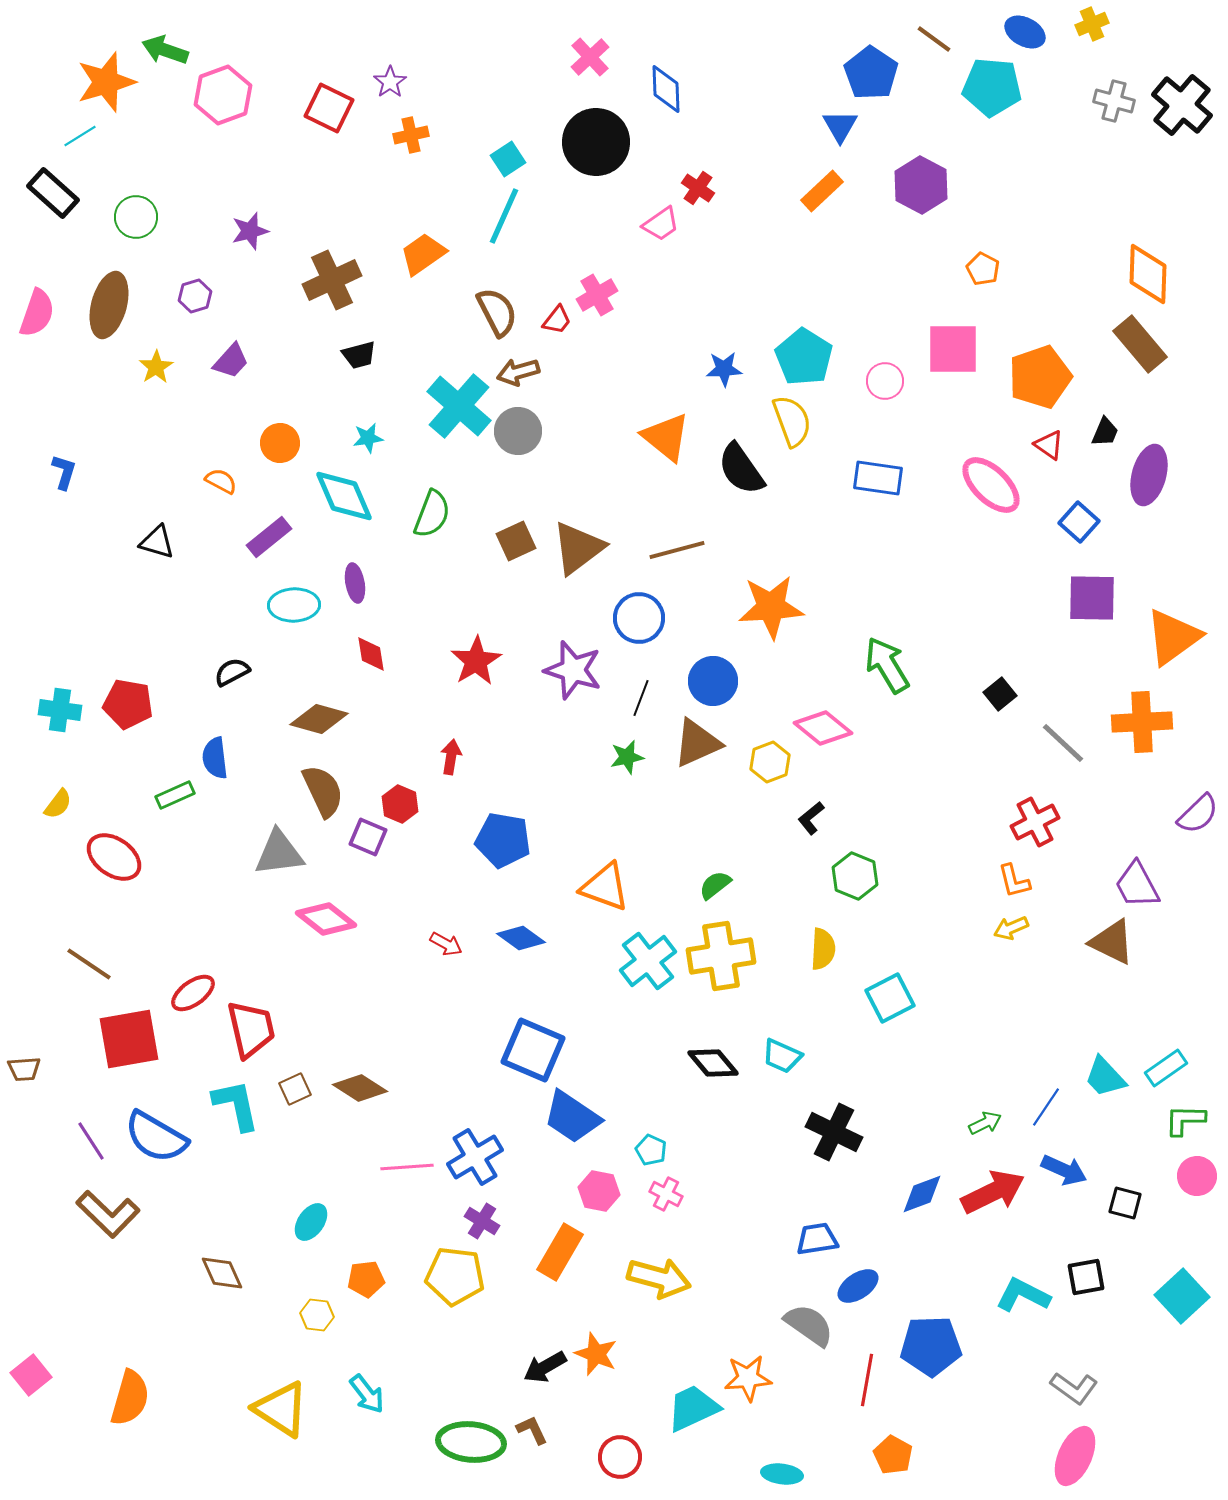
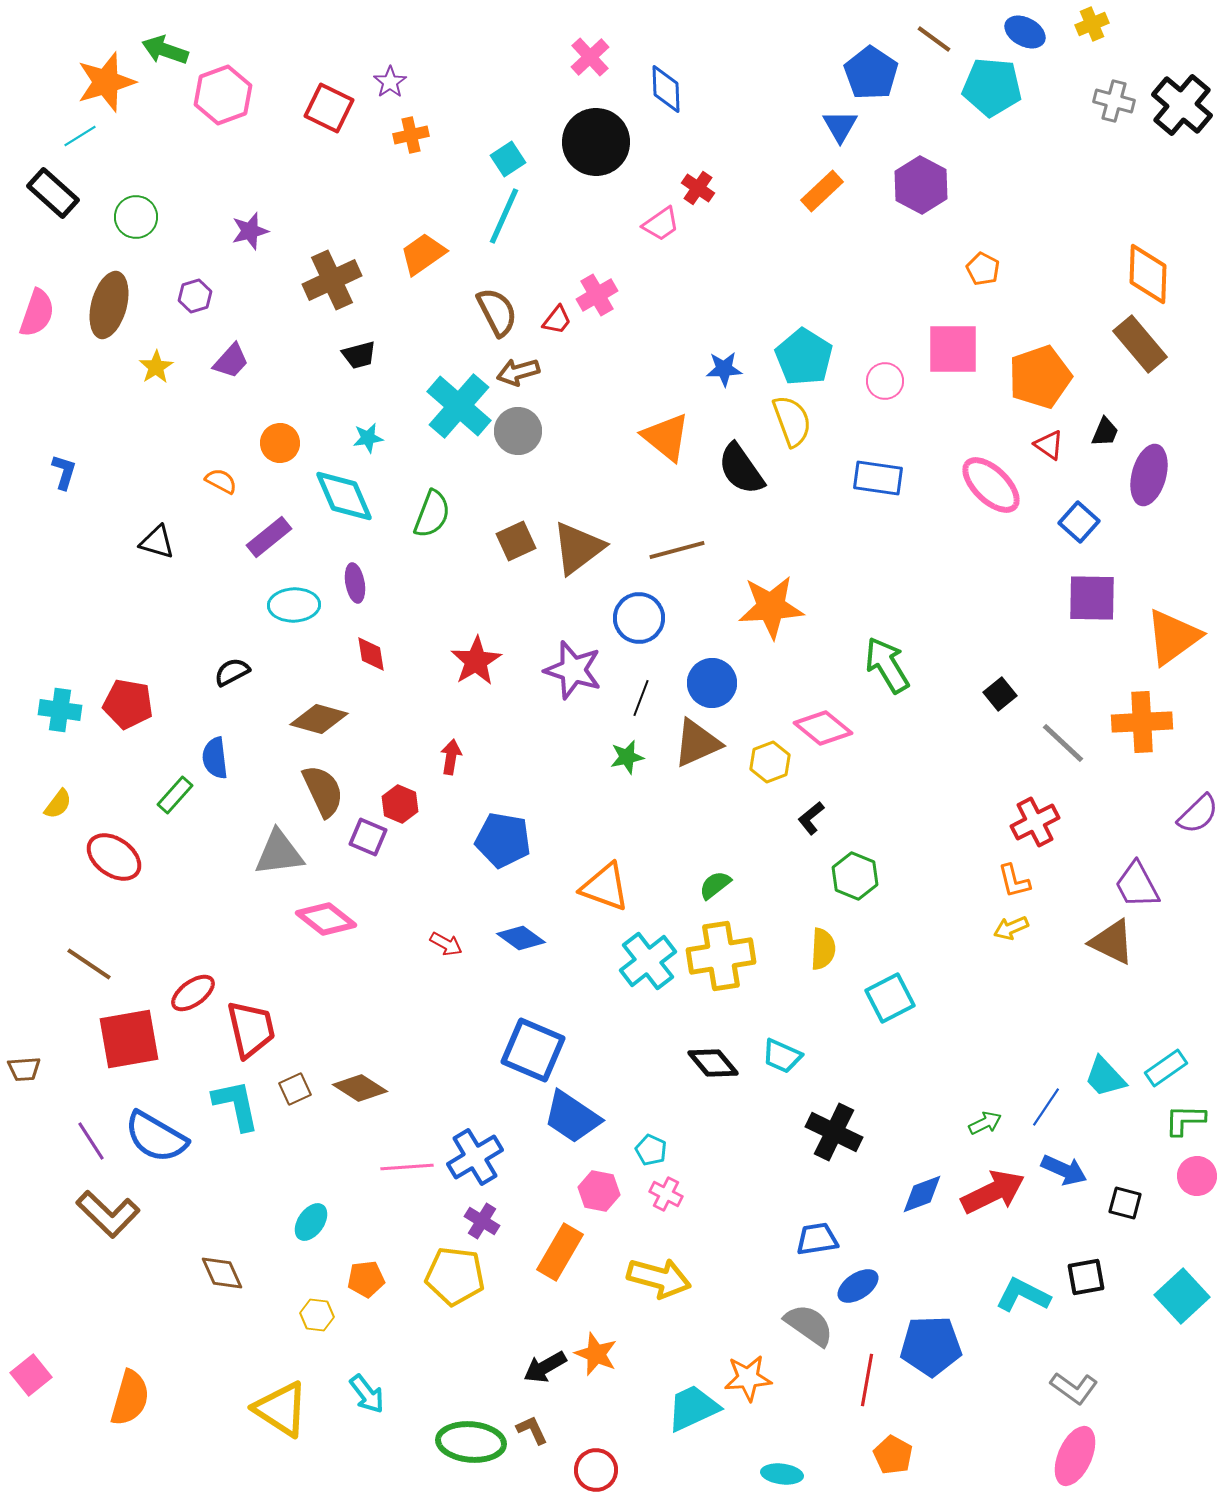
blue circle at (713, 681): moved 1 px left, 2 px down
green rectangle at (175, 795): rotated 24 degrees counterclockwise
red circle at (620, 1457): moved 24 px left, 13 px down
